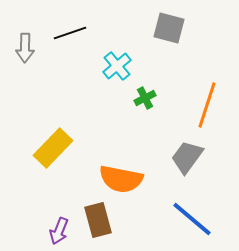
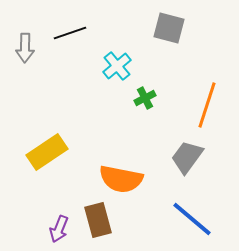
yellow rectangle: moved 6 px left, 4 px down; rotated 12 degrees clockwise
purple arrow: moved 2 px up
